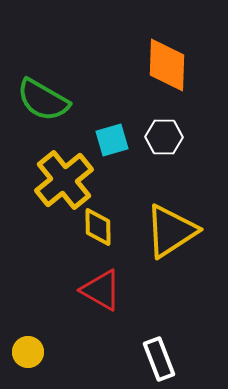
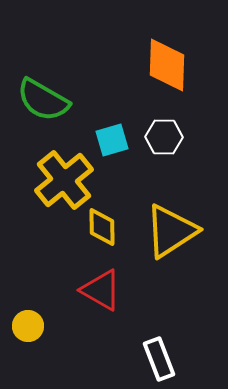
yellow diamond: moved 4 px right
yellow circle: moved 26 px up
